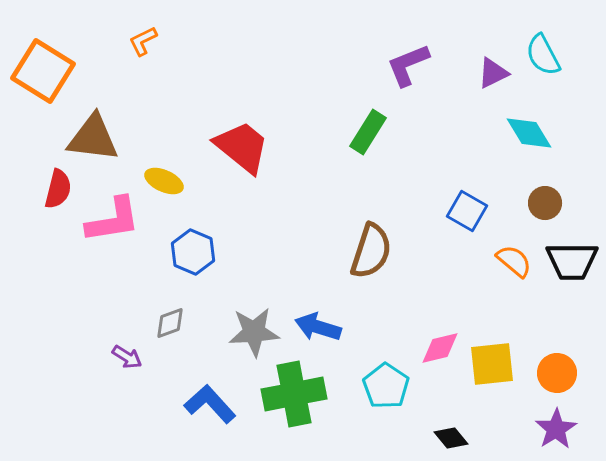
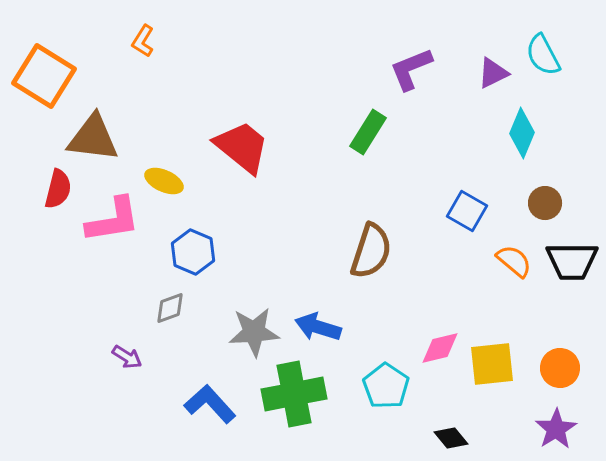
orange L-shape: rotated 32 degrees counterclockwise
purple L-shape: moved 3 px right, 4 px down
orange square: moved 1 px right, 5 px down
cyan diamond: moved 7 px left; rotated 54 degrees clockwise
gray diamond: moved 15 px up
orange circle: moved 3 px right, 5 px up
